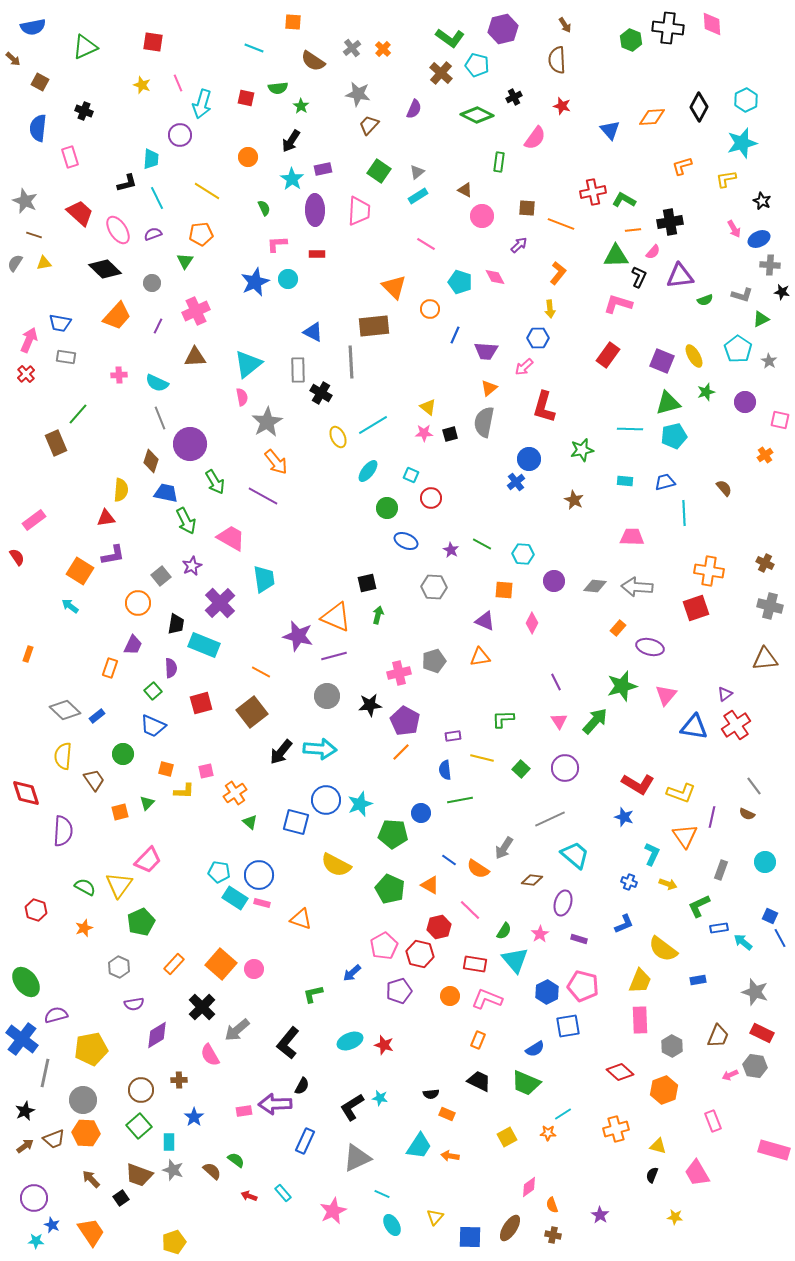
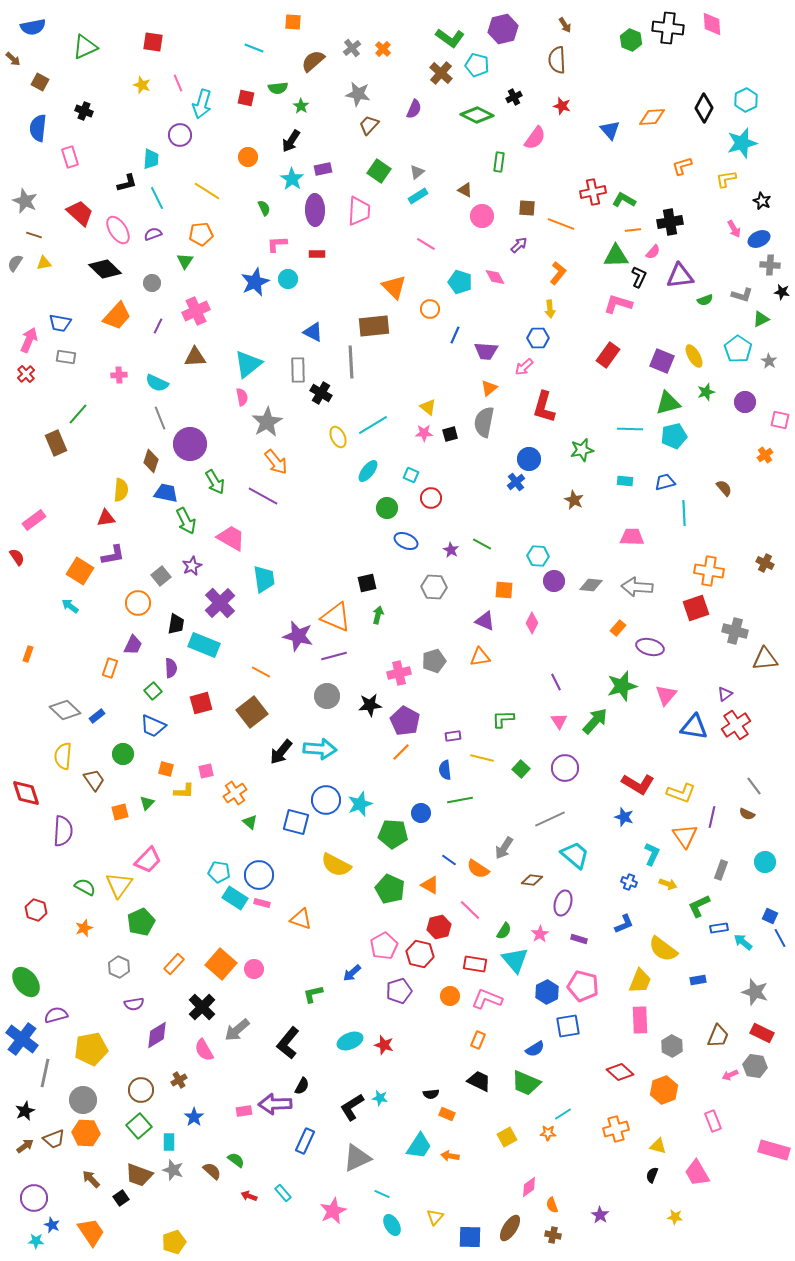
brown semicircle at (313, 61): rotated 105 degrees clockwise
black diamond at (699, 107): moved 5 px right, 1 px down
cyan hexagon at (523, 554): moved 15 px right, 2 px down
gray diamond at (595, 586): moved 4 px left, 1 px up
gray cross at (770, 606): moved 35 px left, 25 px down
pink semicircle at (210, 1055): moved 6 px left, 5 px up
brown cross at (179, 1080): rotated 28 degrees counterclockwise
